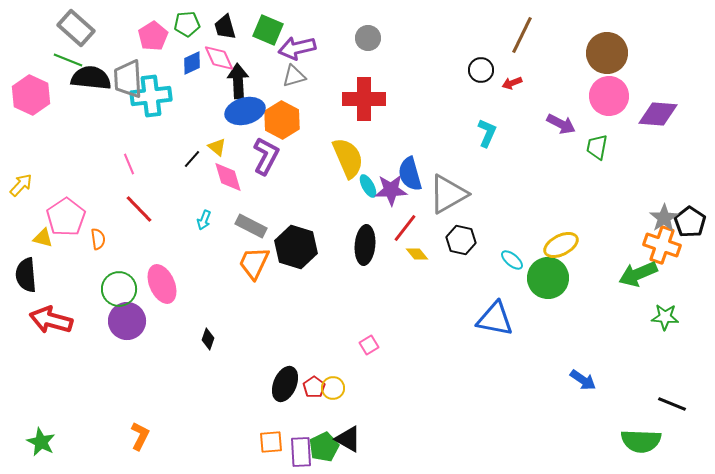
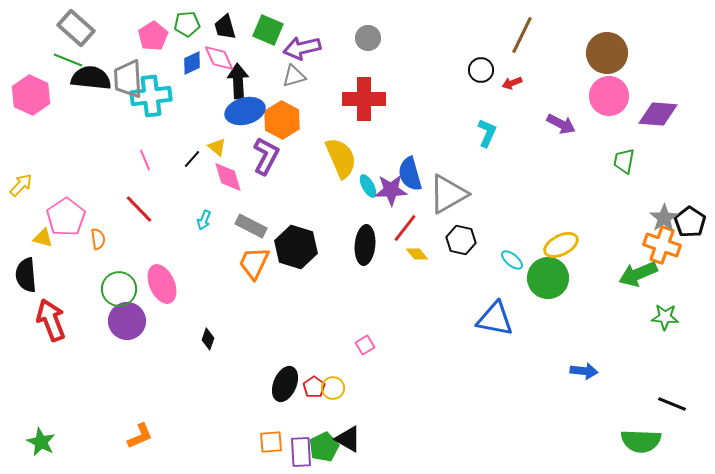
purple arrow at (297, 48): moved 5 px right
green trapezoid at (597, 147): moved 27 px right, 14 px down
yellow semicircle at (348, 158): moved 7 px left
pink line at (129, 164): moved 16 px right, 4 px up
red arrow at (51, 320): rotated 54 degrees clockwise
pink square at (369, 345): moved 4 px left
blue arrow at (583, 380): moved 1 px right, 9 px up; rotated 28 degrees counterclockwise
orange L-shape at (140, 436): rotated 40 degrees clockwise
